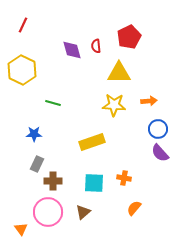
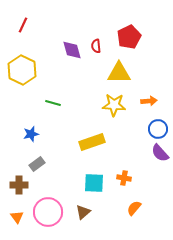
blue star: moved 3 px left; rotated 14 degrees counterclockwise
gray rectangle: rotated 28 degrees clockwise
brown cross: moved 34 px left, 4 px down
orange triangle: moved 4 px left, 12 px up
